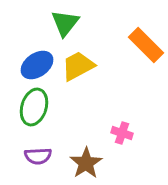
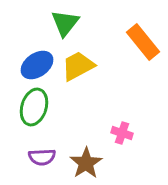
orange rectangle: moved 3 px left, 3 px up; rotated 6 degrees clockwise
purple semicircle: moved 4 px right, 1 px down
